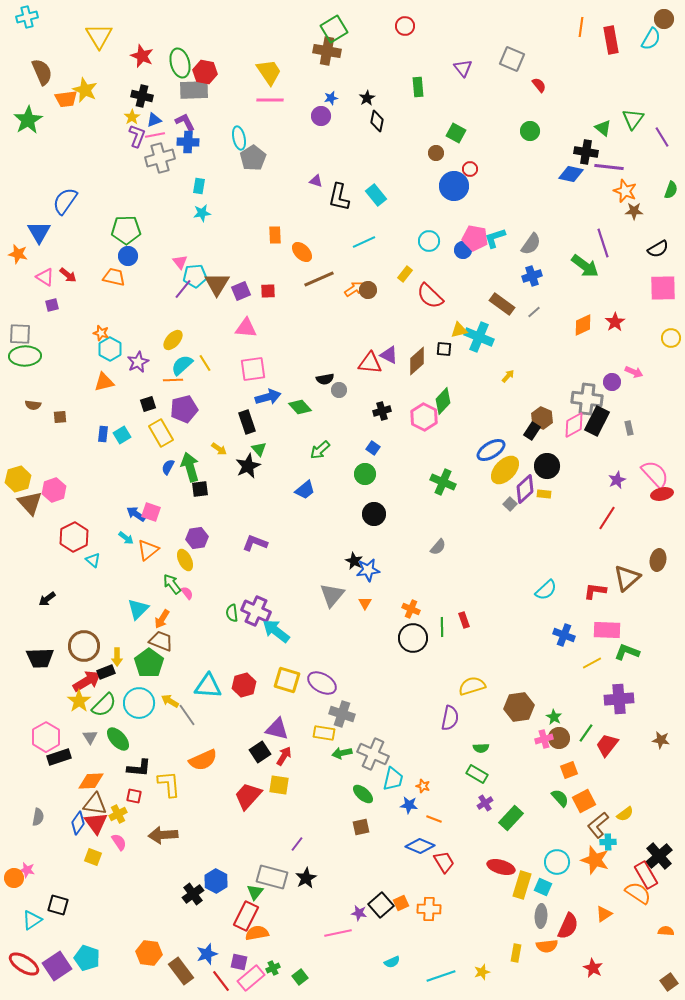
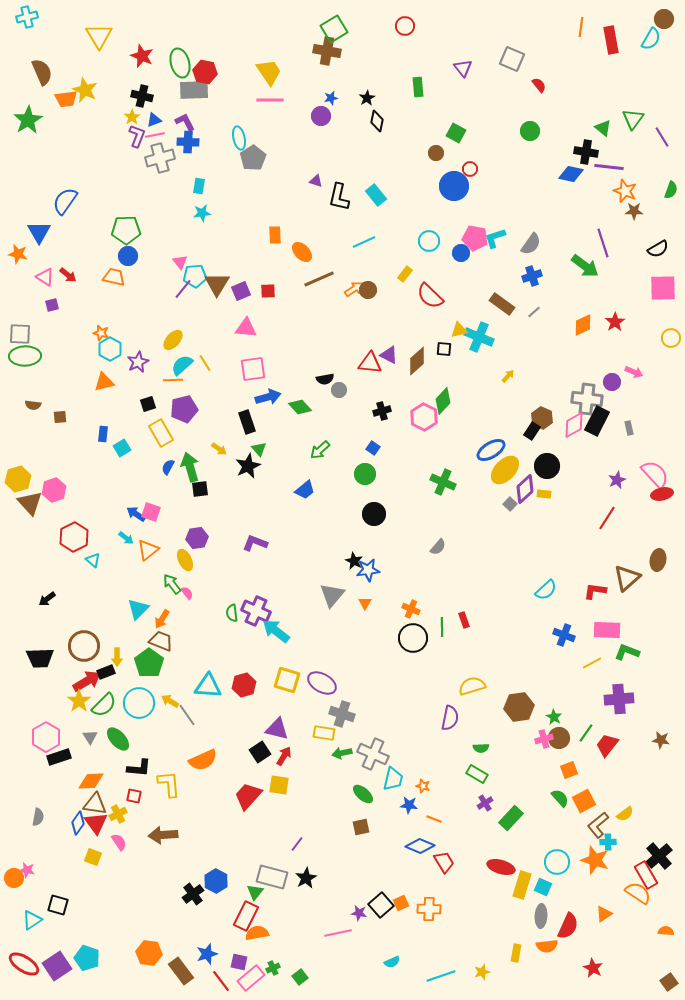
blue circle at (463, 250): moved 2 px left, 3 px down
cyan square at (122, 435): moved 13 px down
